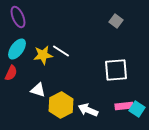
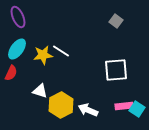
white triangle: moved 2 px right, 1 px down
